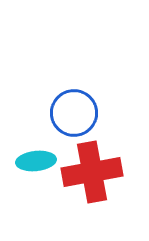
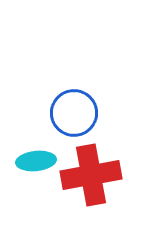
red cross: moved 1 px left, 3 px down
